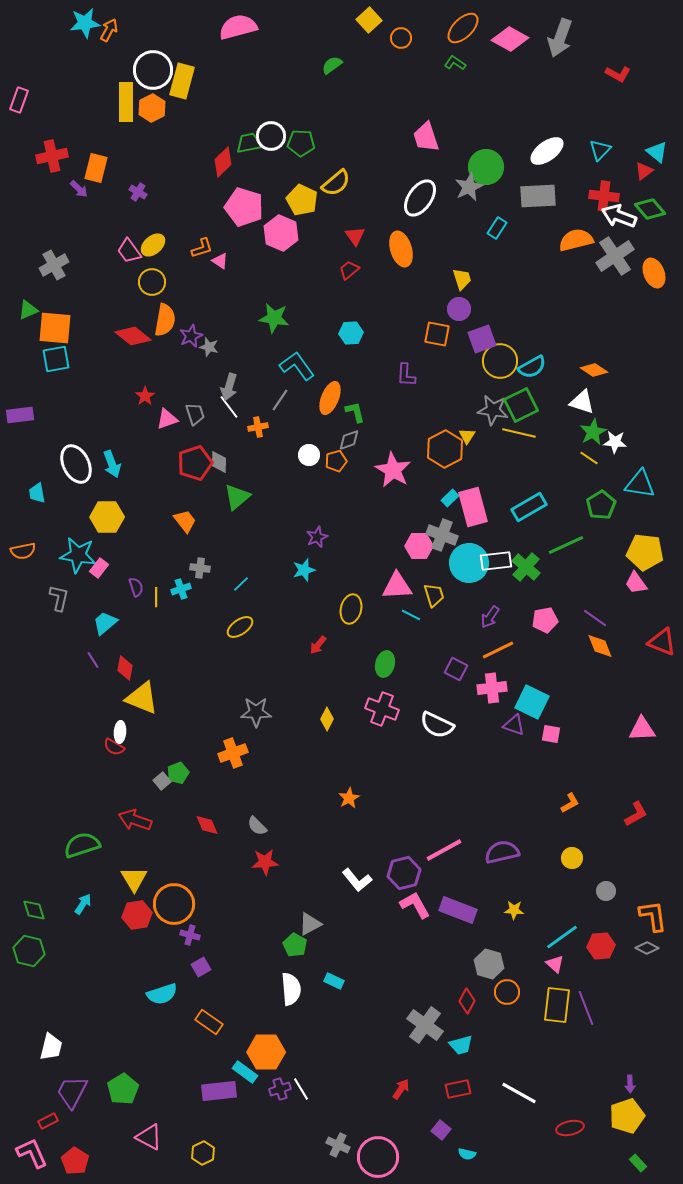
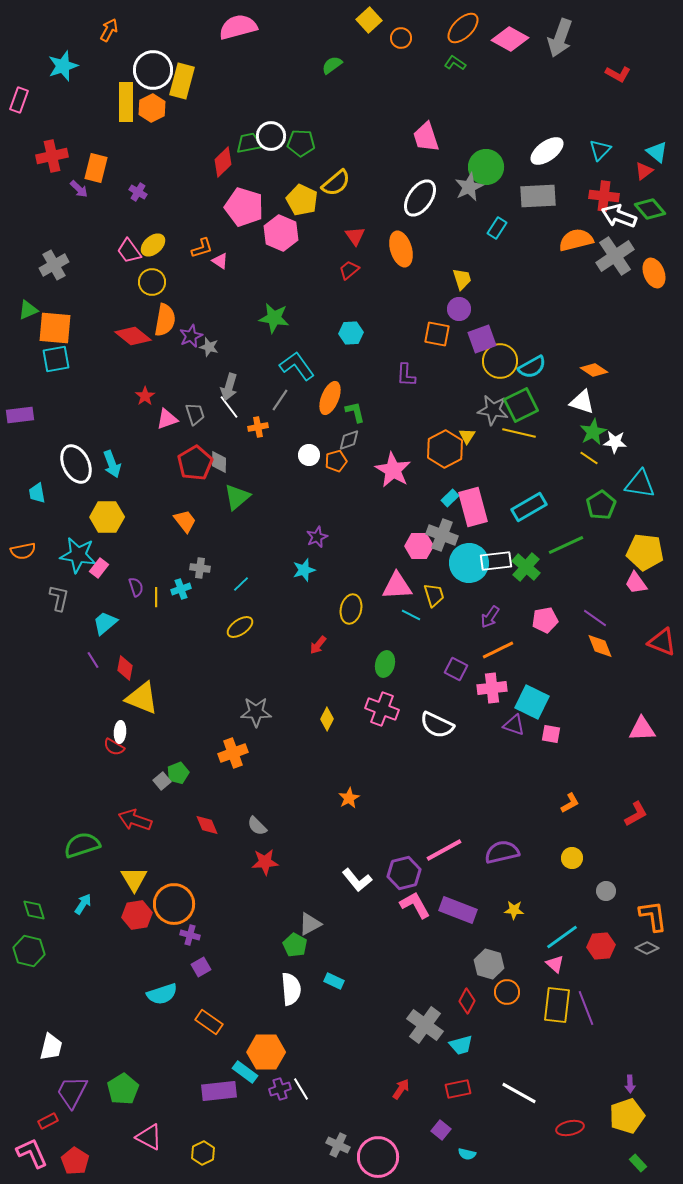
cyan star at (85, 23): moved 22 px left, 43 px down; rotated 12 degrees counterclockwise
red pentagon at (195, 463): rotated 12 degrees counterclockwise
